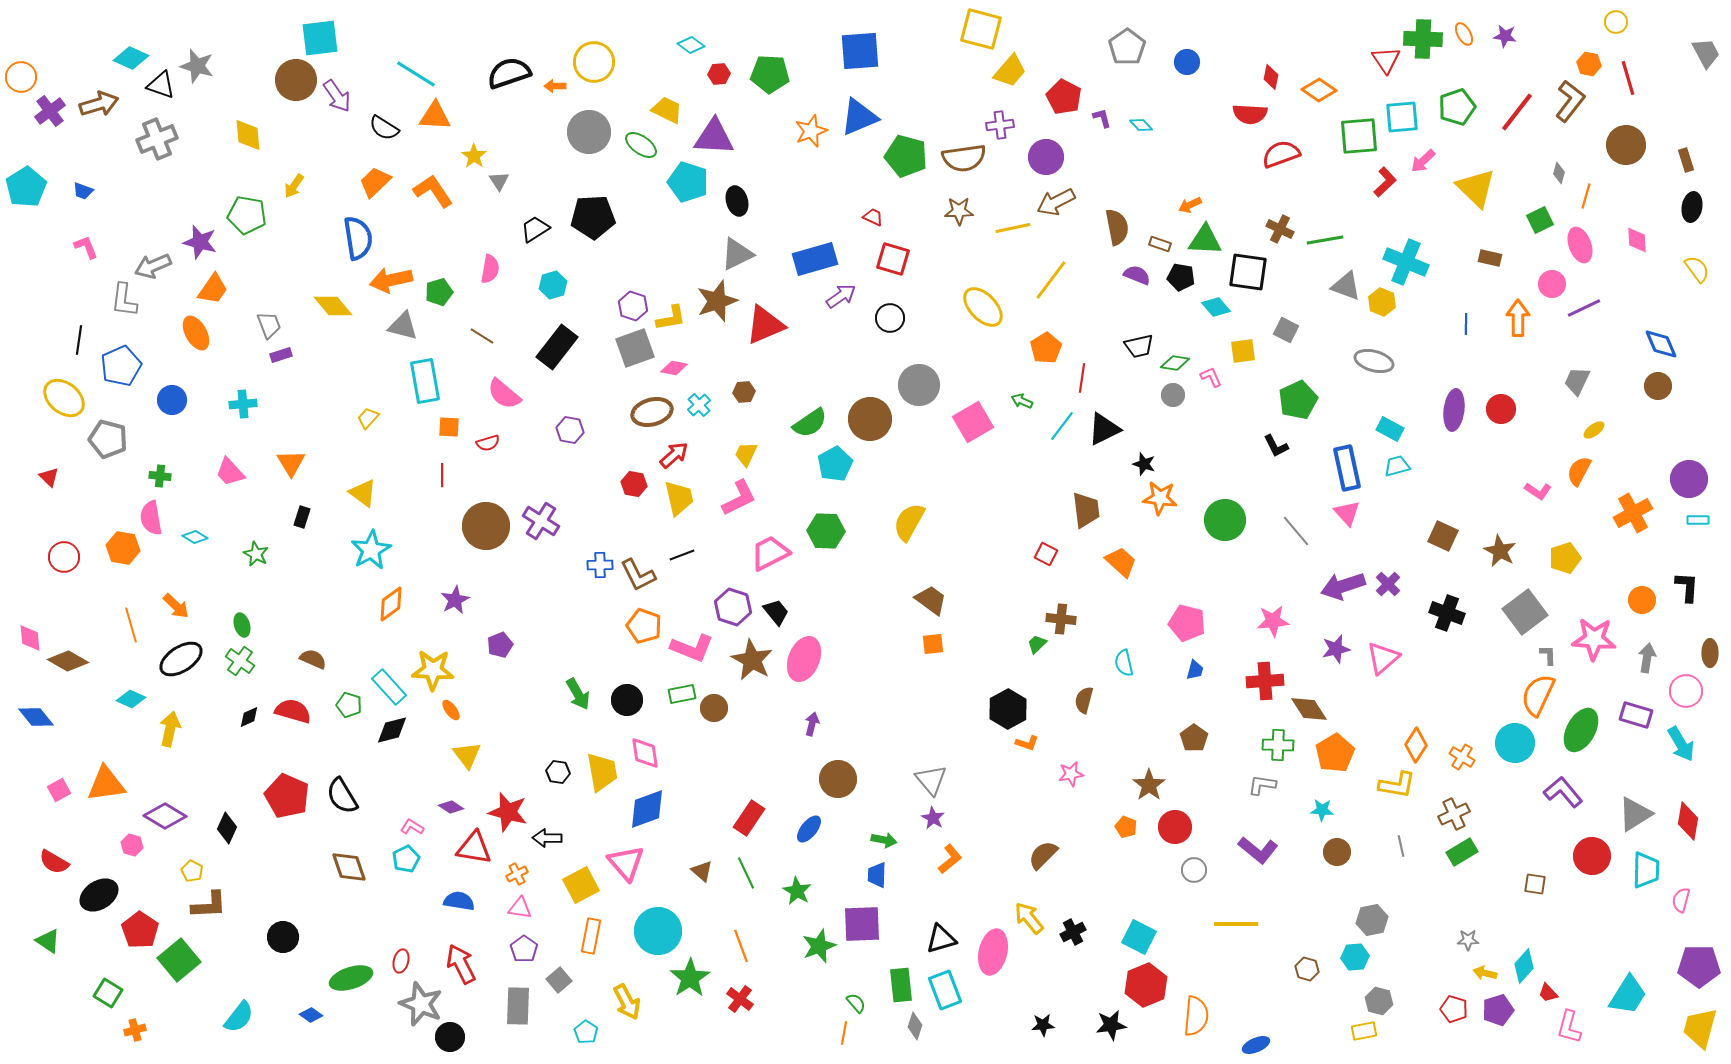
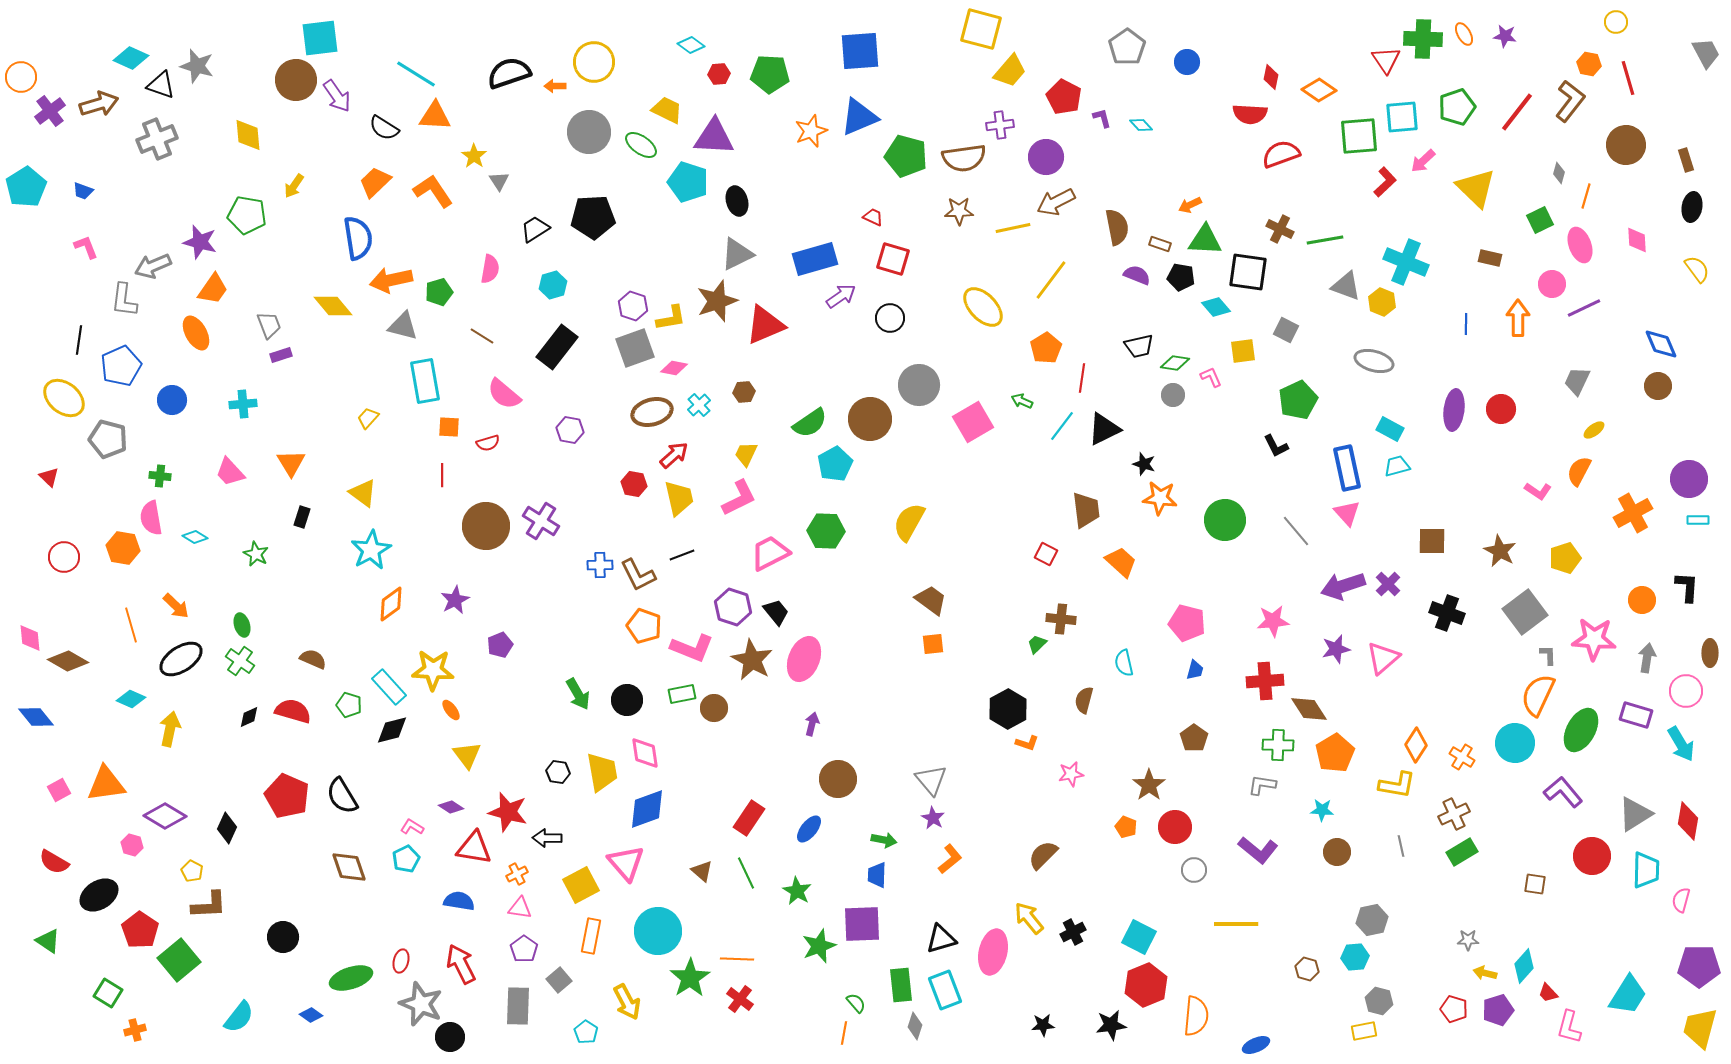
brown square at (1443, 536): moved 11 px left, 5 px down; rotated 24 degrees counterclockwise
orange line at (741, 946): moved 4 px left, 13 px down; rotated 68 degrees counterclockwise
